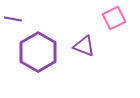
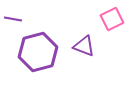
pink square: moved 2 px left, 1 px down
purple hexagon: rotated 15 degrees clockwise
